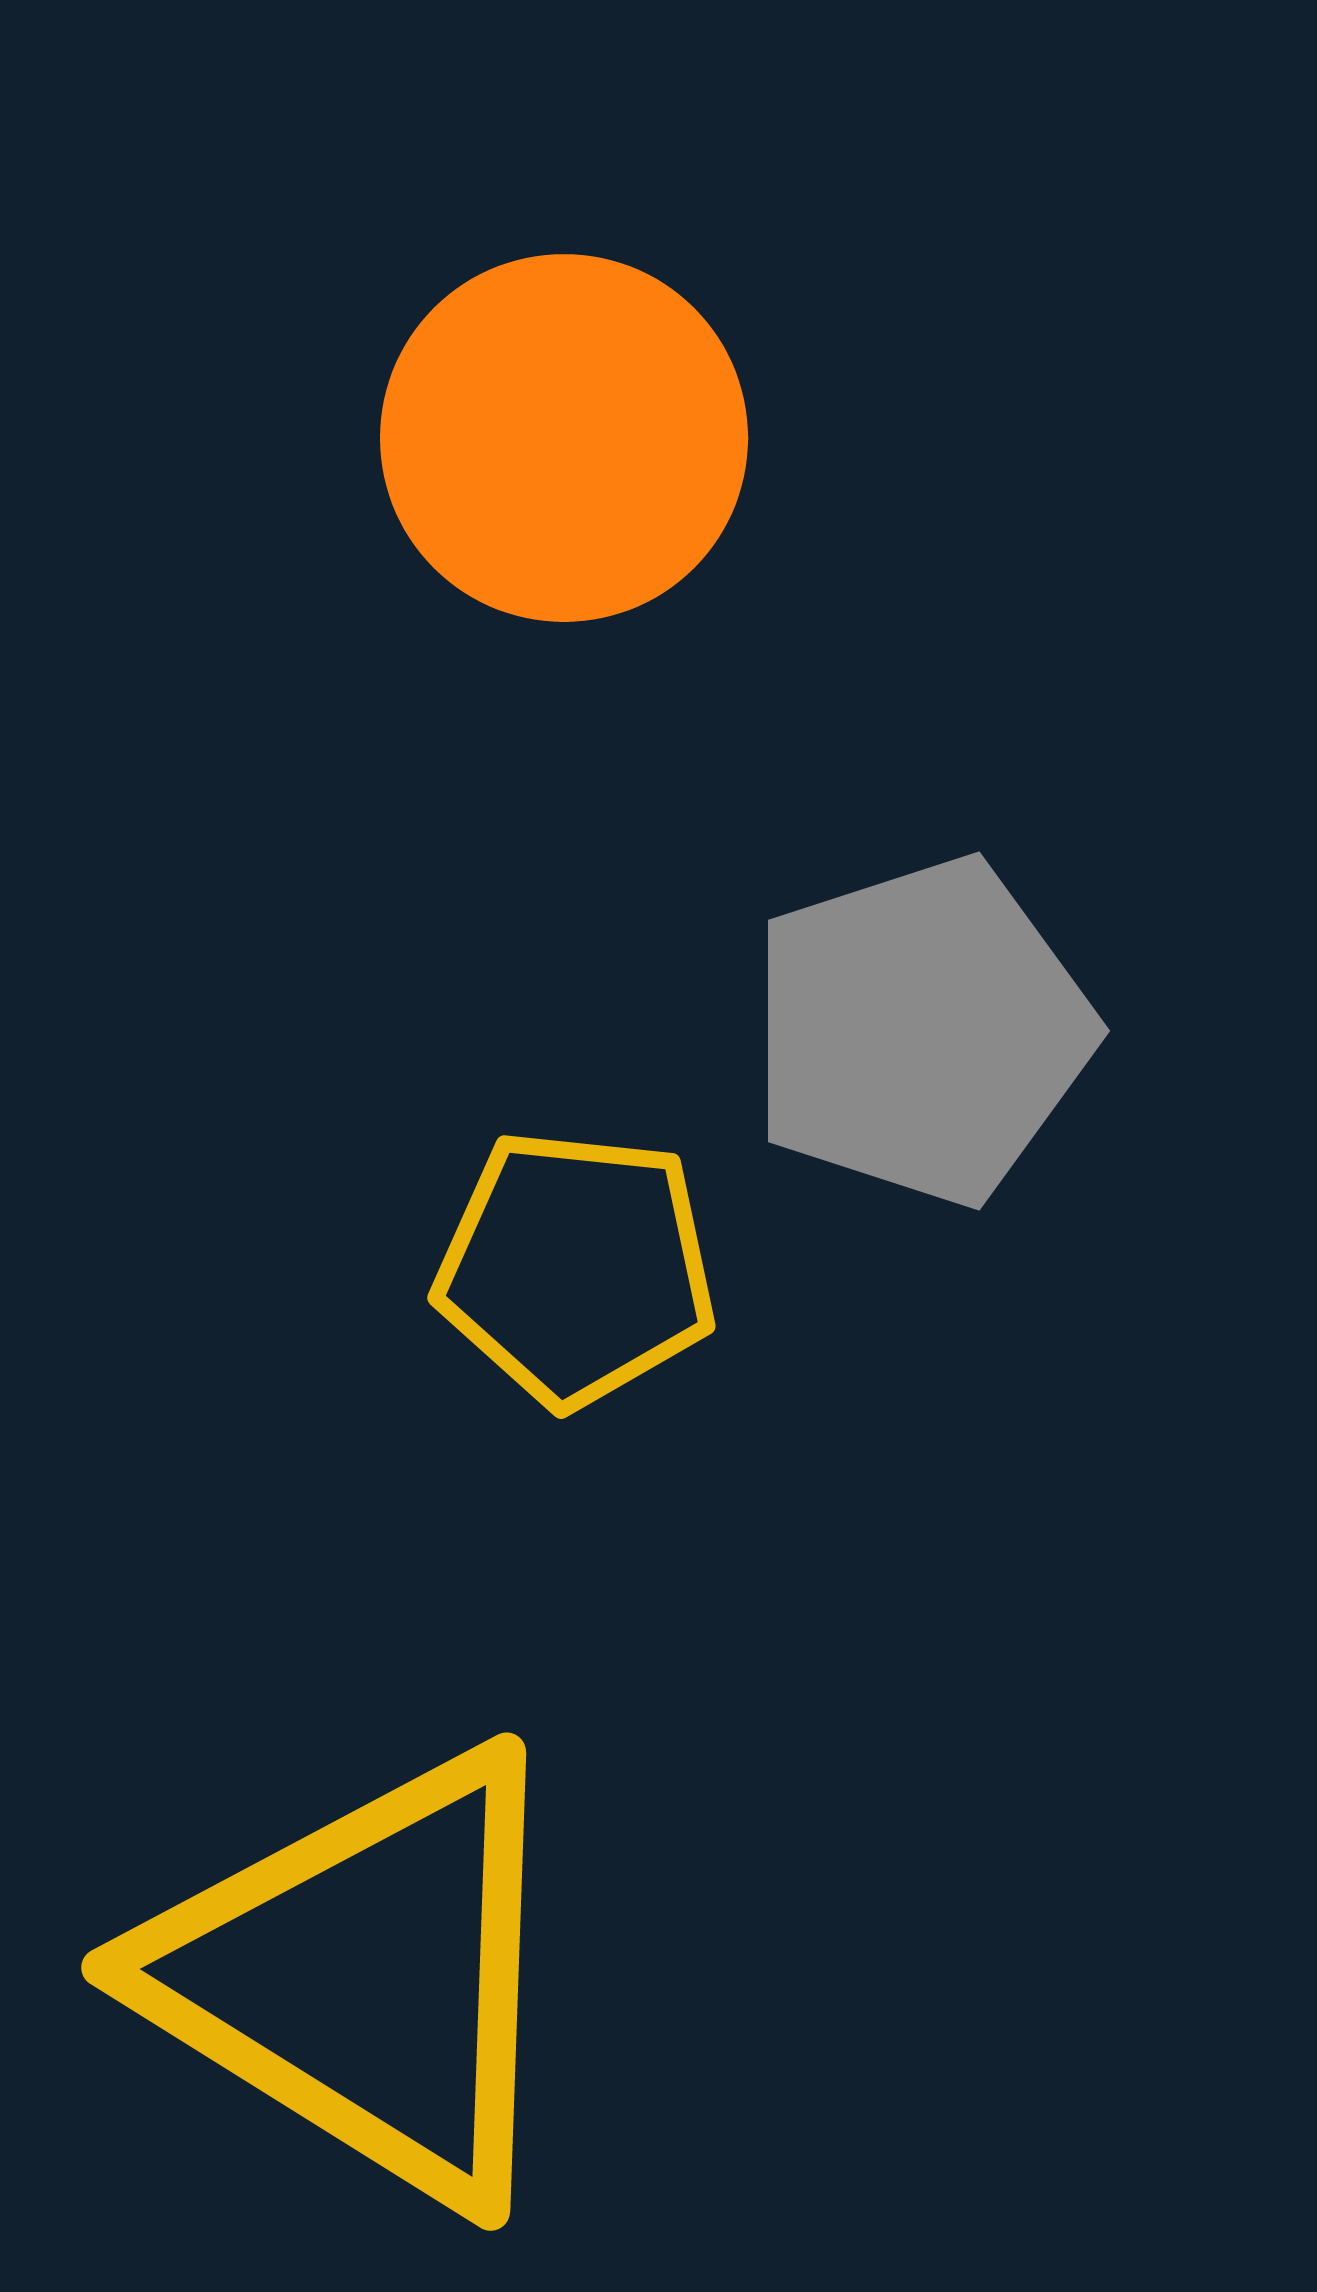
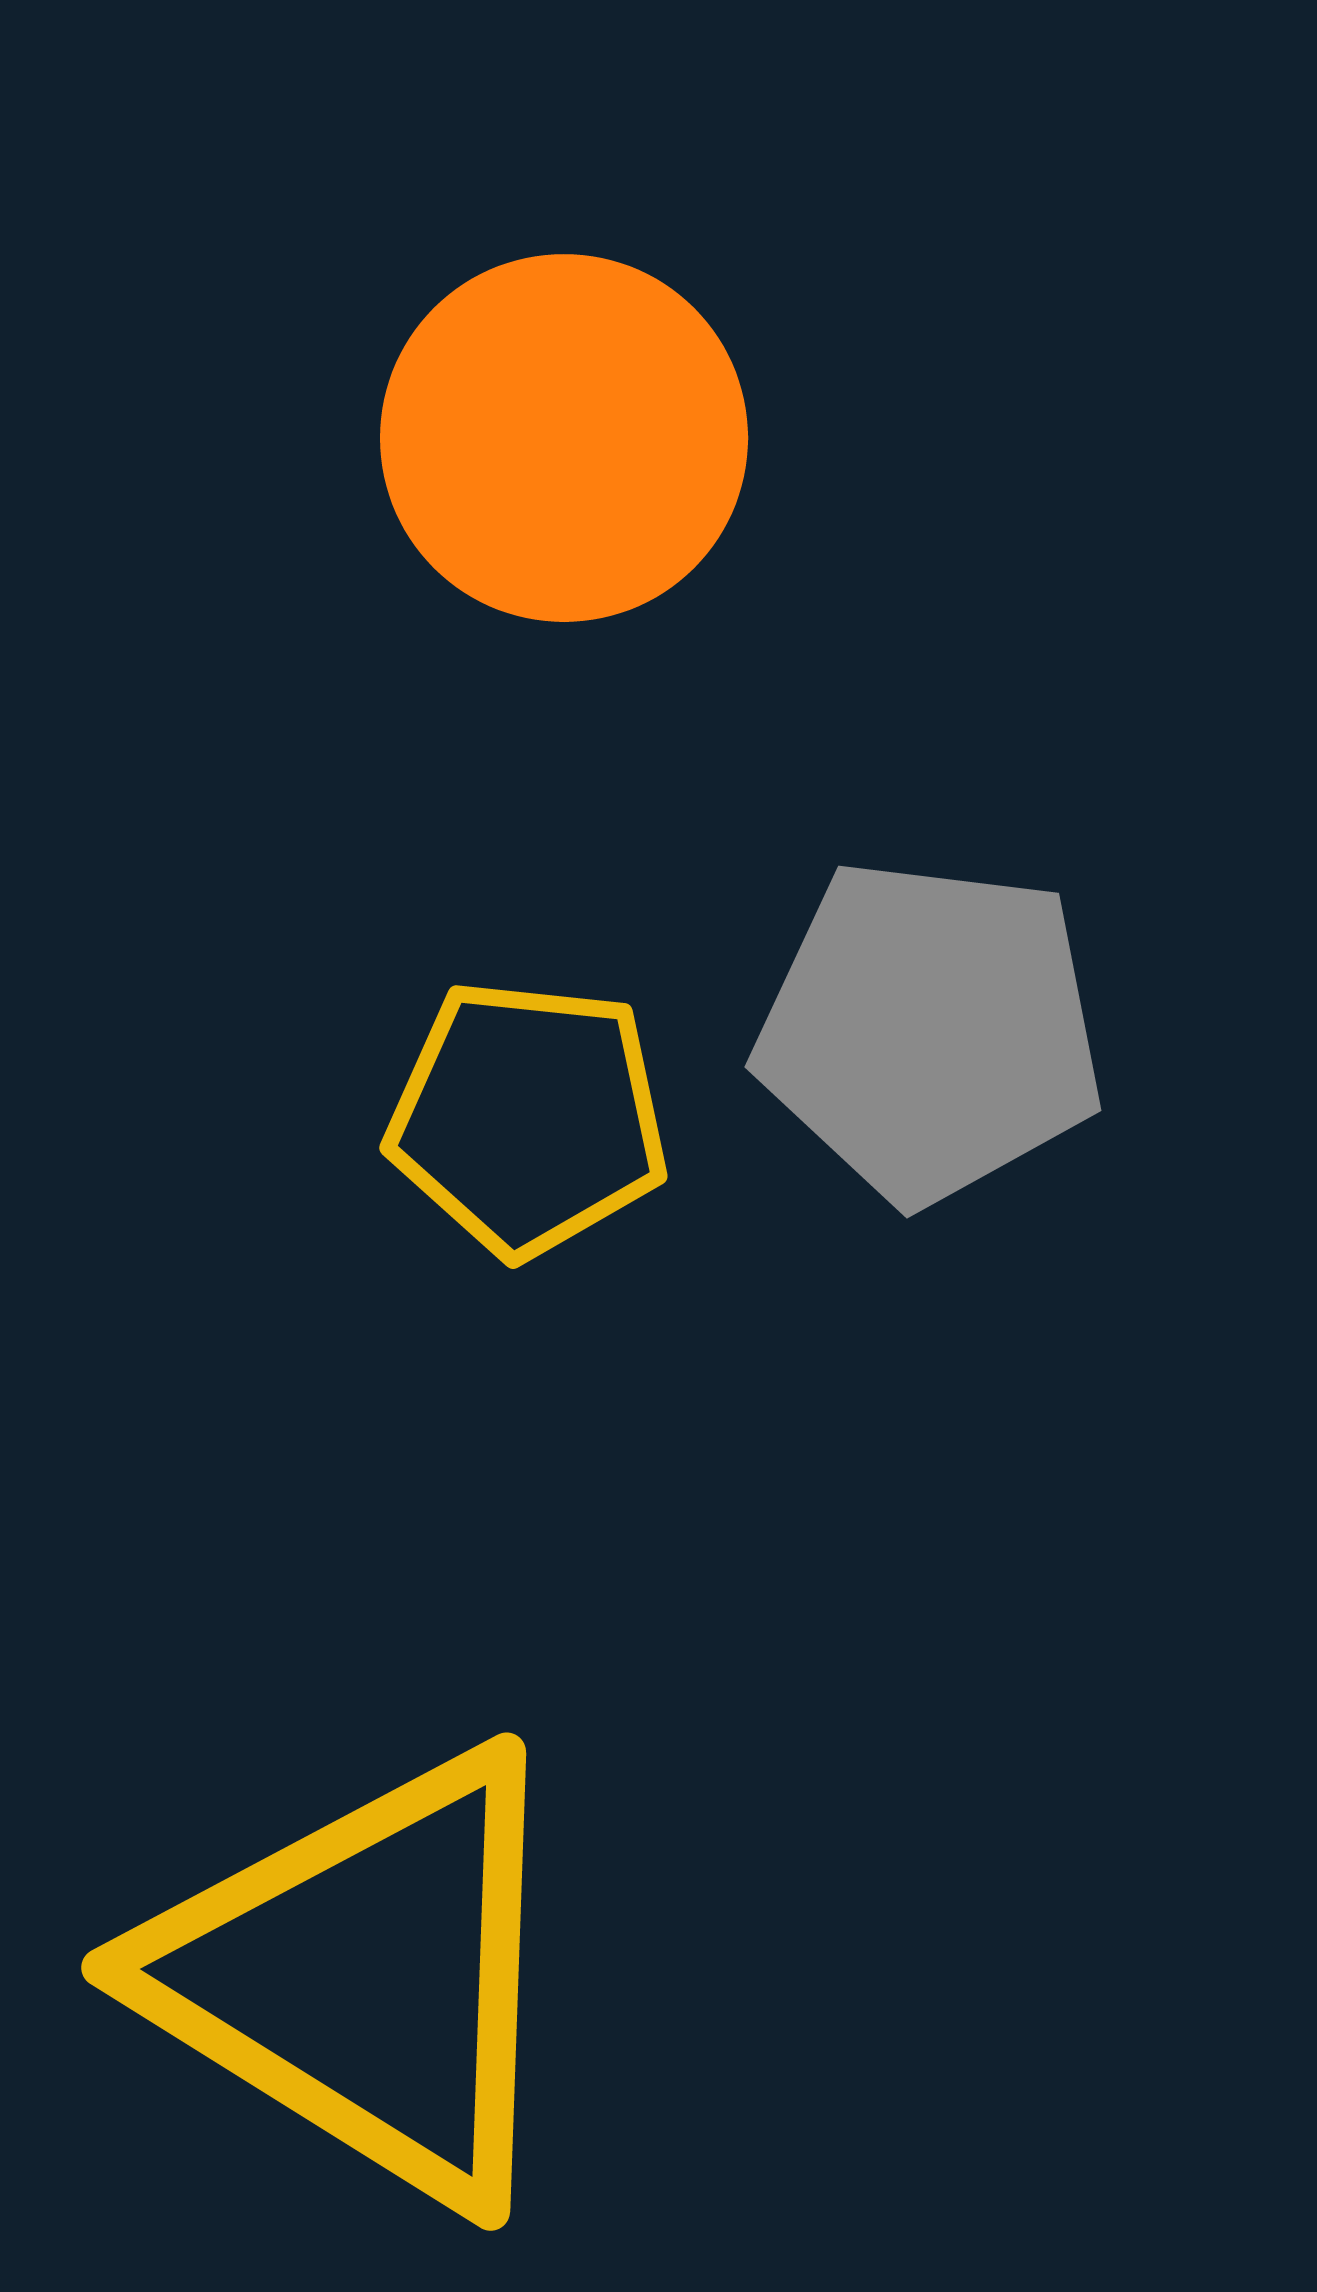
gray pentagon: moved 9 px right; rotated 25 degrees clockwise
yellow pentagon: moved 48 px left, 150 px up
